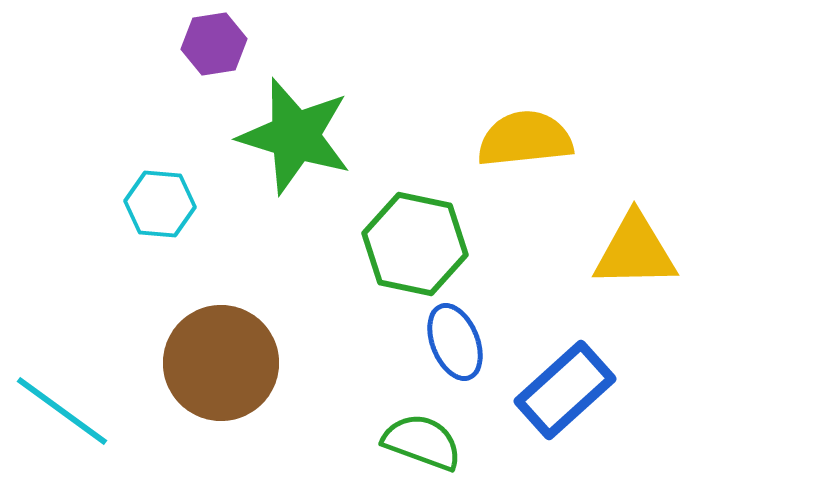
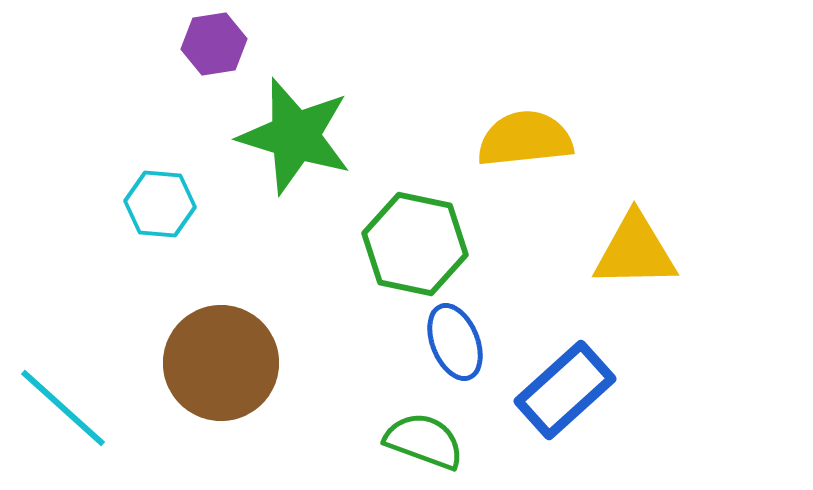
cyan line: moved 1 px right, 3 px up; rotated 6 degrees clockwise
green semicircle: moved 2 px right, 1 px up
